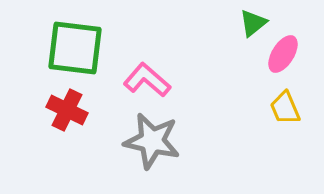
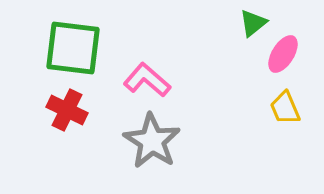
green square: moved 2 px left
gray star: rotated 20 degrees clockwise
